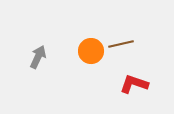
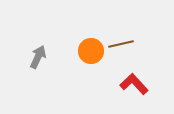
red L-shape: rotated 28 degrees clockwise
